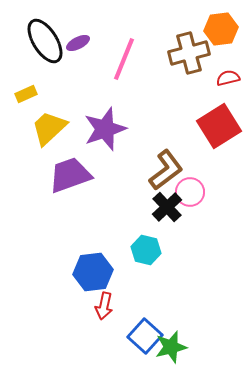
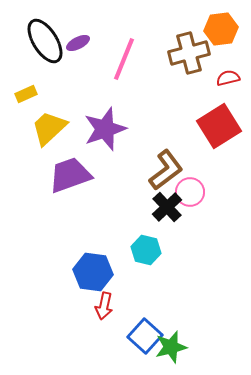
blue hexagon: rotated 15 degrees clockwise
